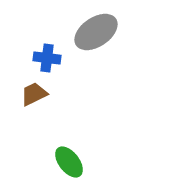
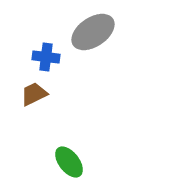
gray ellipse: moved 3 px left
blue cross: moved 1 px left, 1 px up
